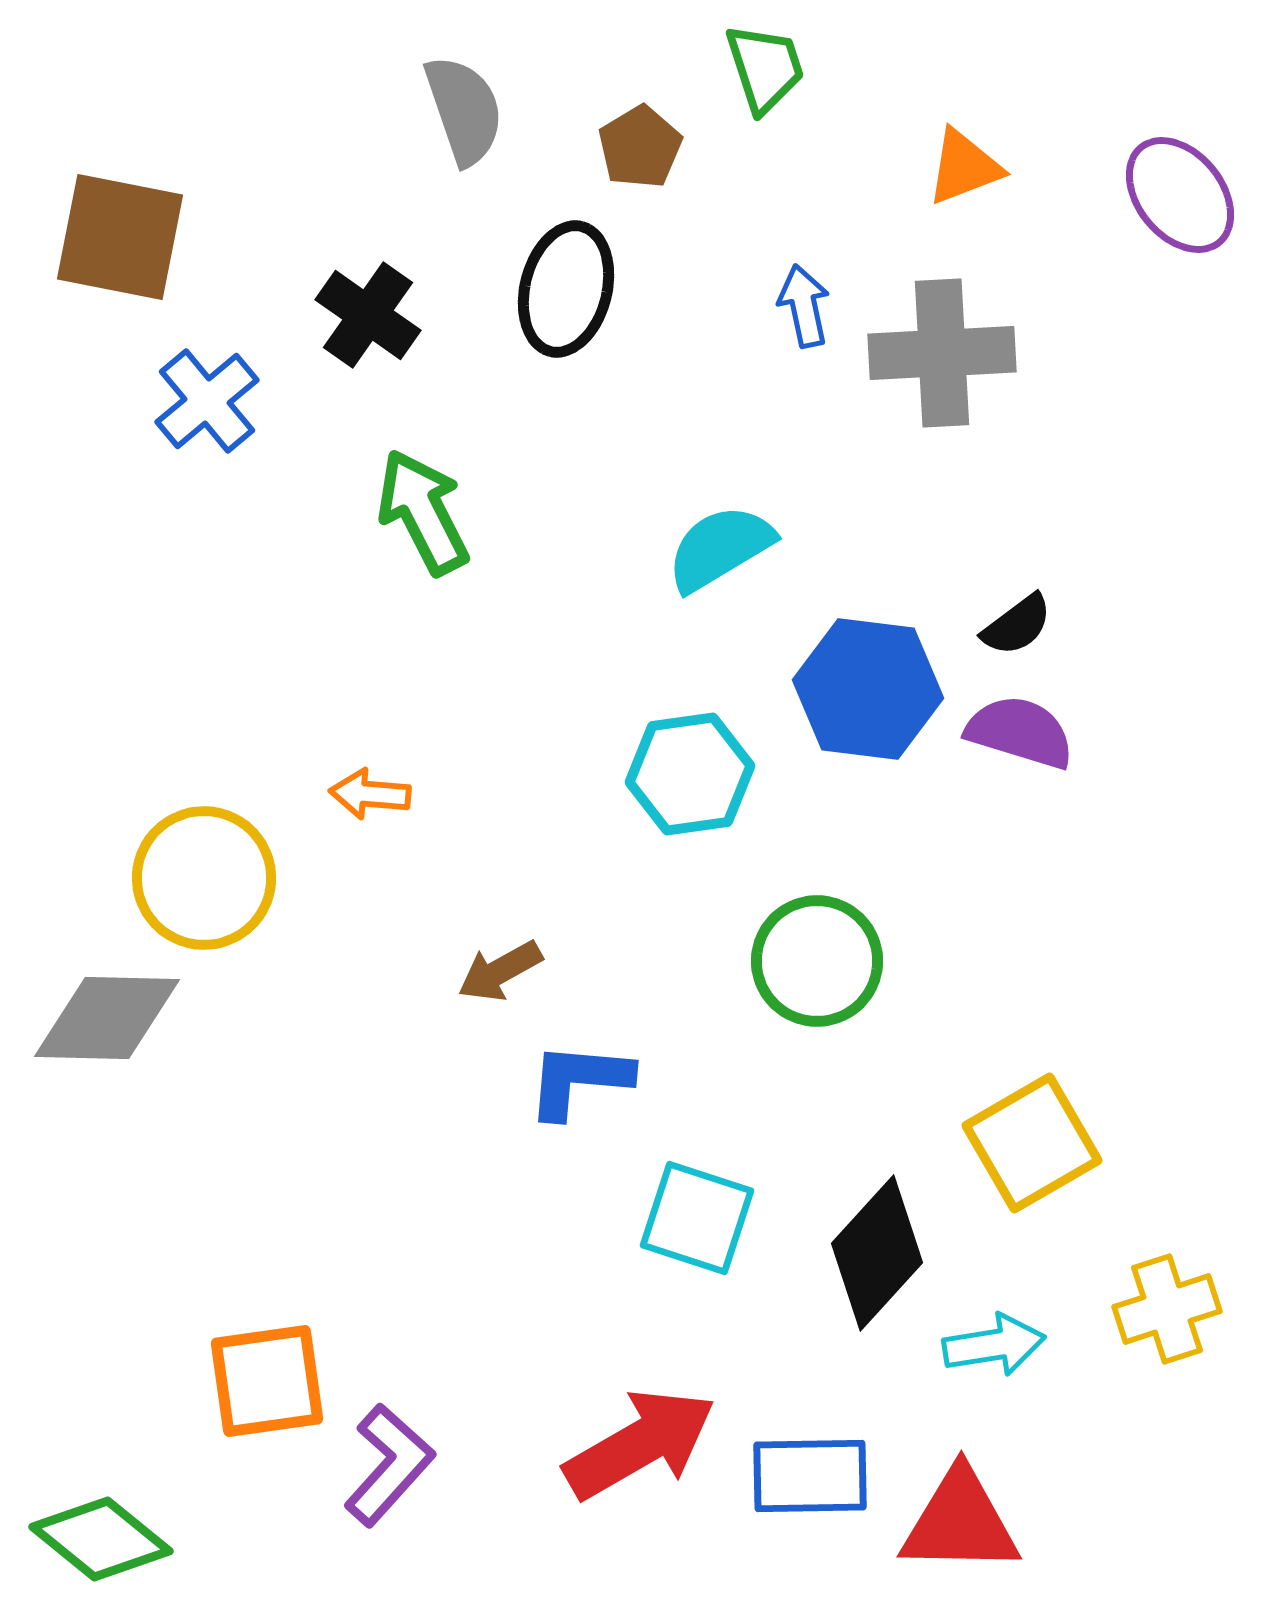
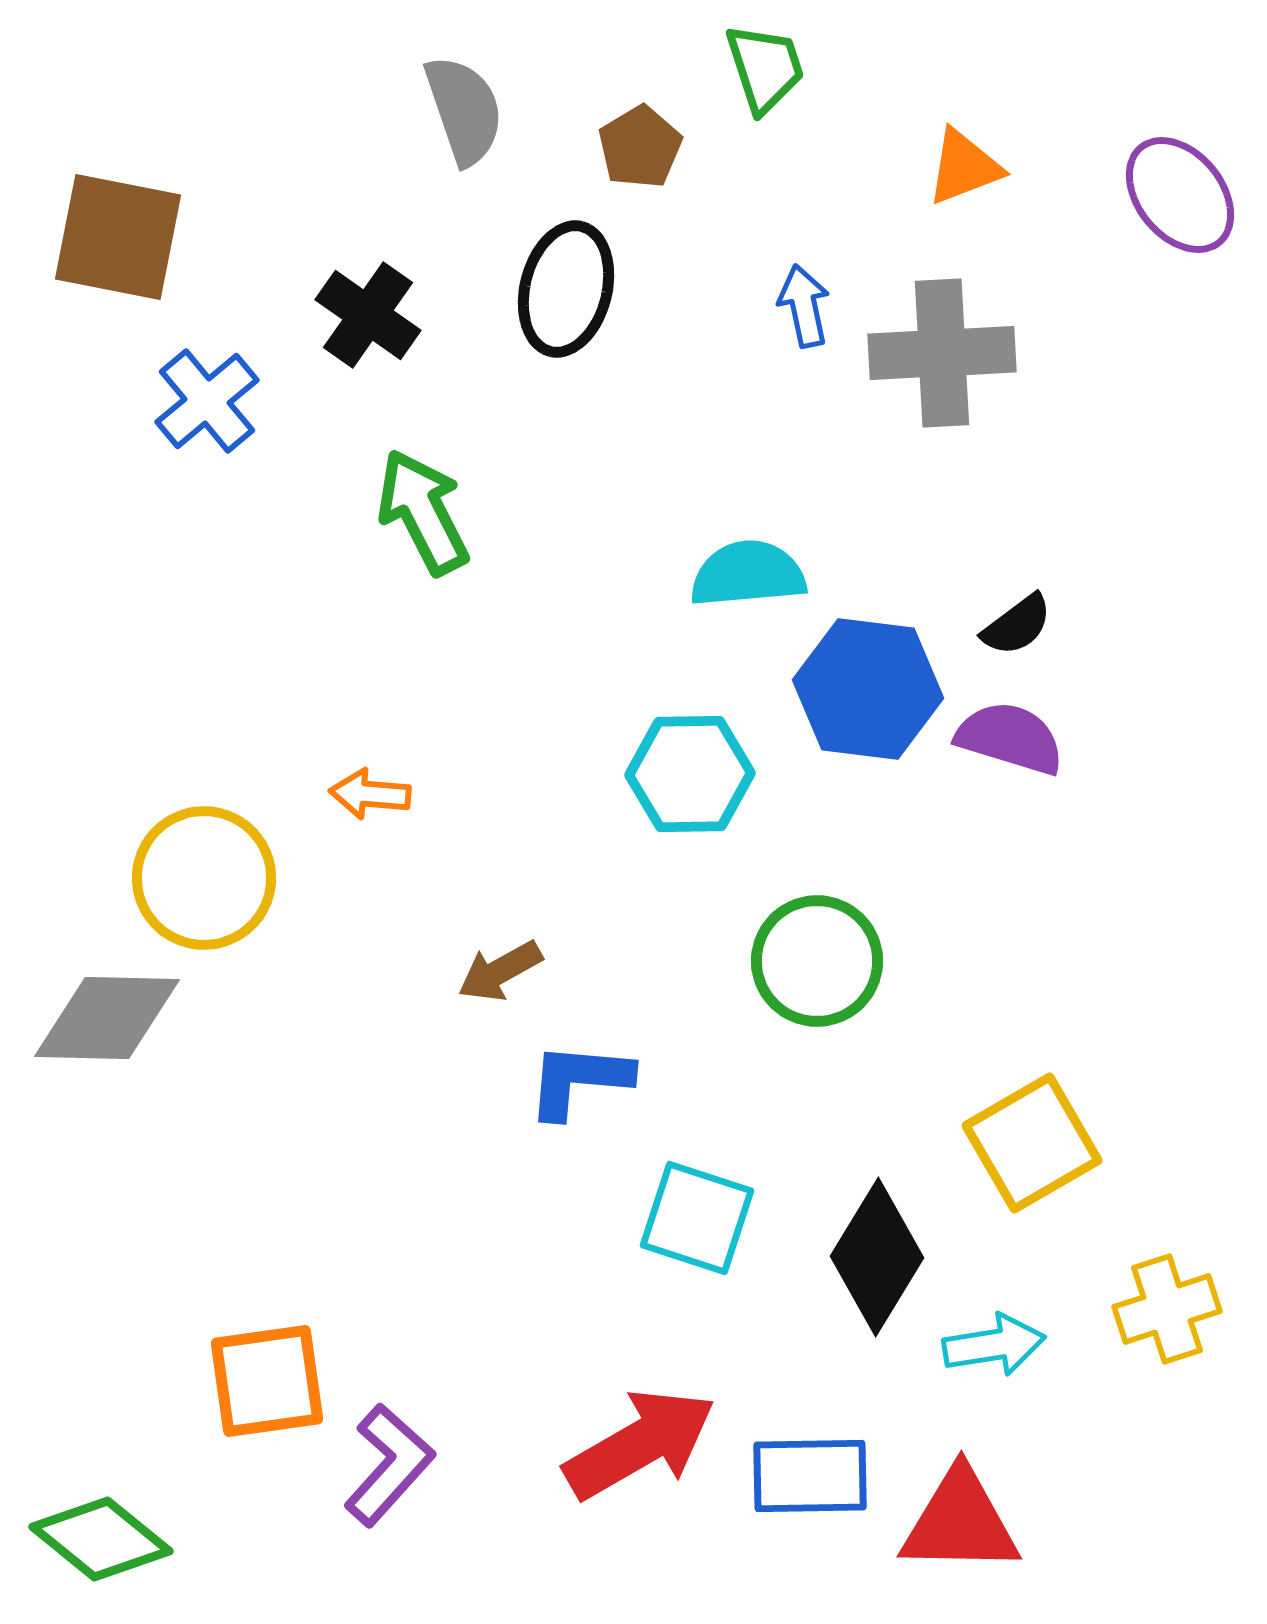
brown square: moved 2 px left
cyan semicircle: moved 28 px right, 26 px down; rotated 26 degrees clockwise
purple semicircle: moved 10 px left, 6 px down
cyan hexagon: rotated 7 degrees clockwise
black diamond: moved 4 px down; rotated 11 degrees counterclockwise
